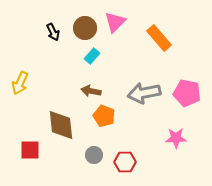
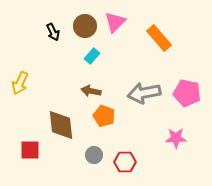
brown circle: moved 2 px up
